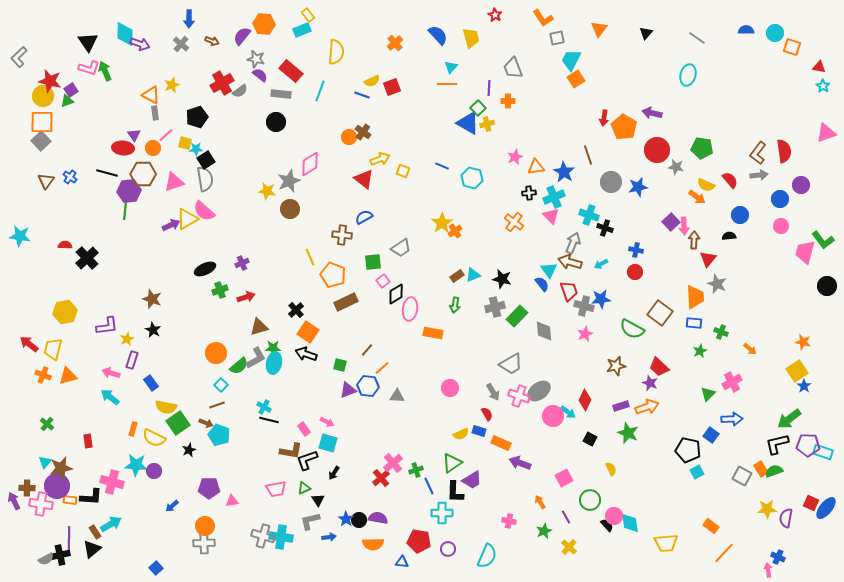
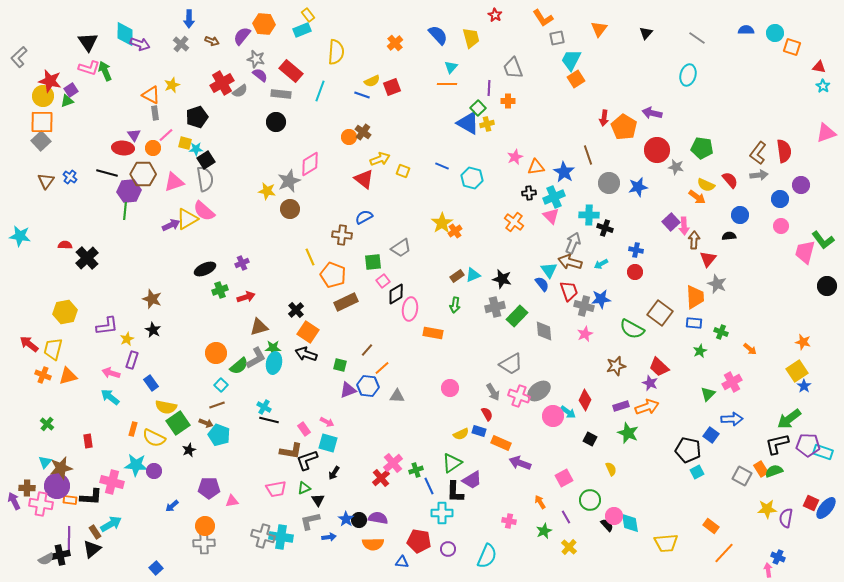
gray circle at (611, 182): moved 2 px left, 1 px down
cyan cross at (589, 215): rotated 18 degrees counterclockwise
